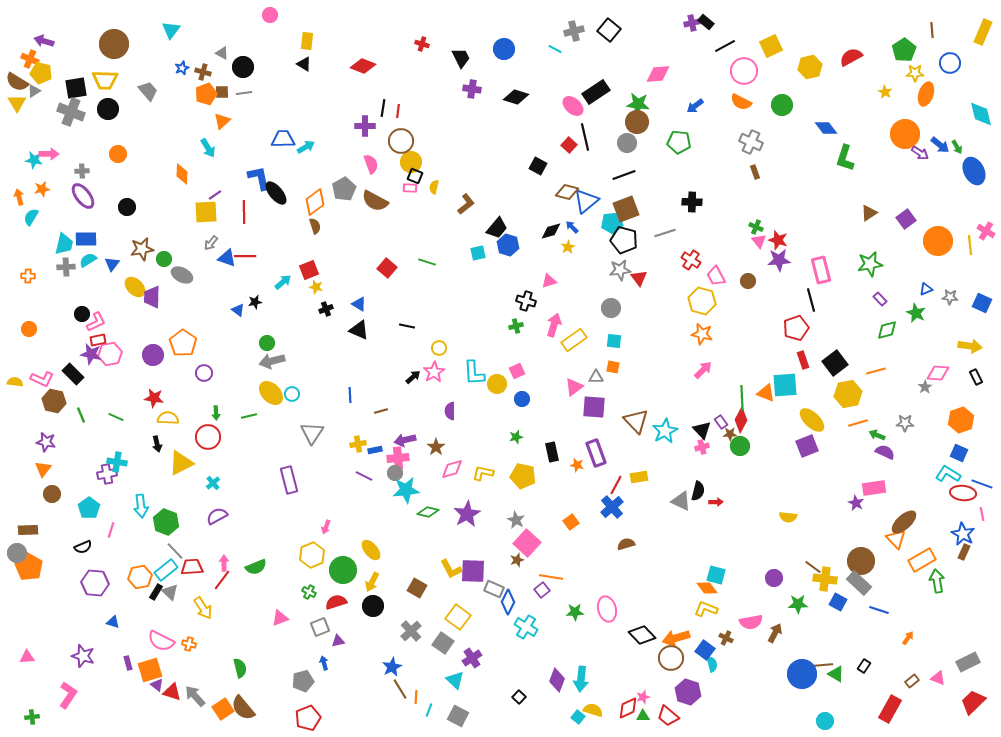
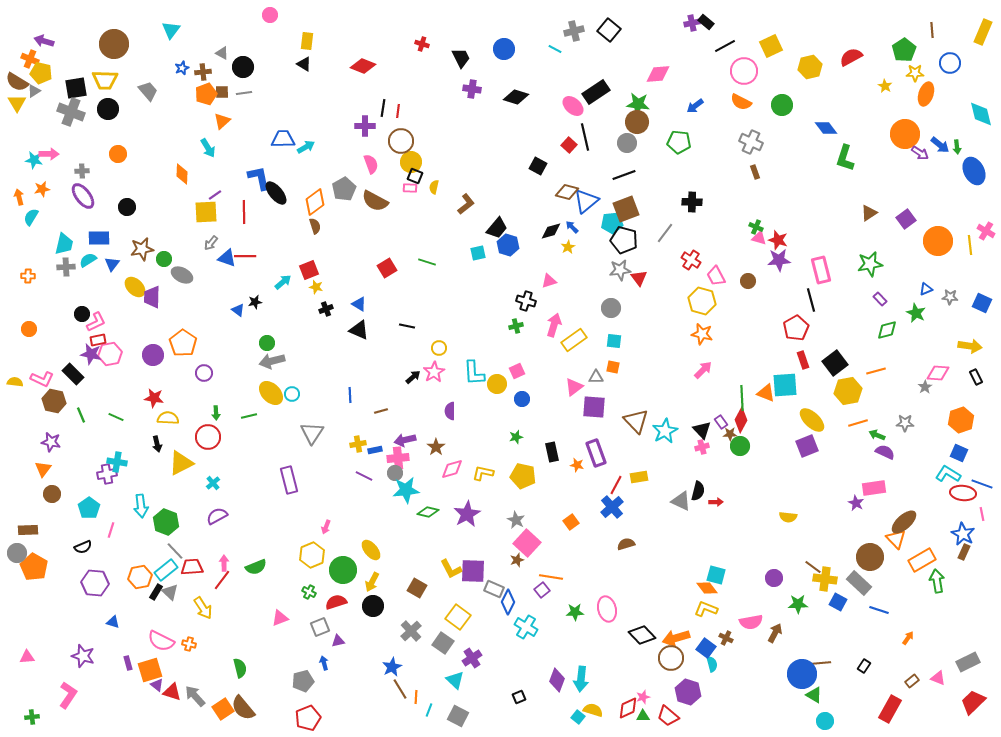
brown cross at (203, 72): rotated 21 degrees counterclockwise
yellow star at (885, 92): moved 6 px up
green arrow at (957, 147): rotated 24 degrees clockwise
gray line at (665, 233): rotated 35 degrees counterclockwise
blue rectangle at (86, 239): moved 13 px right, 1 px up
pink triangle at (759, 241): moved 3 px up; rotated 35 degrees counterclockwise
red square at (387, 268): rotated 18 degrees clockwise
red pentagon at (796, 328): rotated 10 degrees counterclockwise
yellow hexagon at (848, 394): moved 3 px up
purple star at (46, 442): moved 5 px right
brown circle at (861, 561): moved 9 px right, 4 px up
orange pentagon at (29, 567): moved 5 px right
blue square at (705, 650): moved 1 px right, 2 px up
brown line at (823, 665): moved 2 px left, 2 px up
green triangle at (836, 674): moved 22 px left, 21 px down
black square at (519, 697): rotated 24 degrees clockwise
